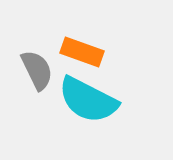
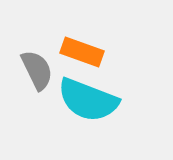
cyan semicircle: rotated 6 degrees counterclockwise
